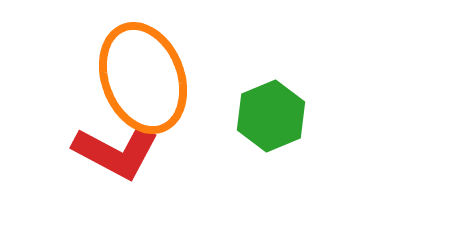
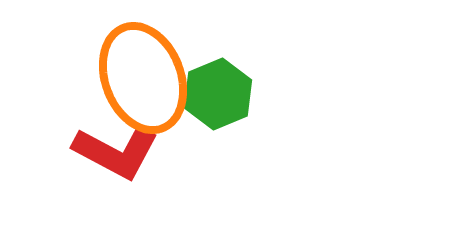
green hexagon: moved 53 px left, 22 px up
